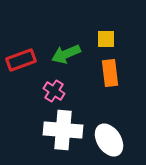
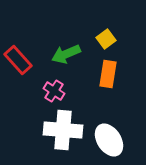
yellow square: rotated 36 degrees counterclockwise
red rectangle: moved 3 px left; rotated 68 degrees clockwise
orange rectangle: moved 2 px left, 1 px down; rotated 16 degrees clockwise
